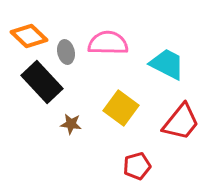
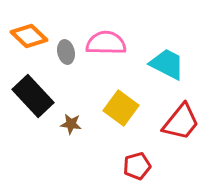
pink semicircle: moved 2 px left
black rectangle: moved 9 px left, 14 px down
